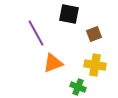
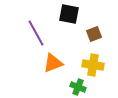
yellow cross: moved 2 px left
